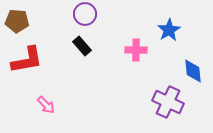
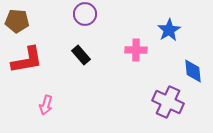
black rectangle: moved 1 px left, 9 px down
pink arrow: rotated 60 degrees clockwise
